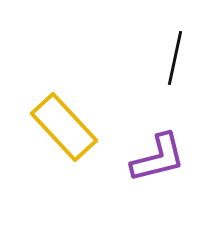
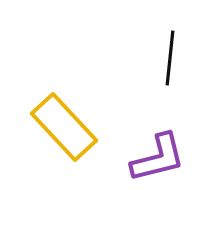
black line: moved 5 px left; rotated 6 degrees counterclockwise
